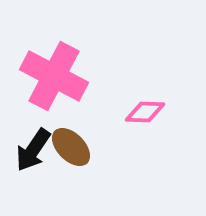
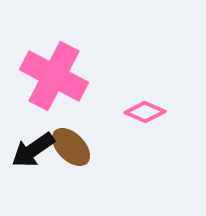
pink diamond: rotated 21 degrees clockwise
black arrow: rotated 21 degrees clockwise
